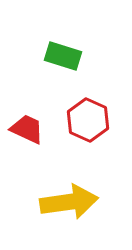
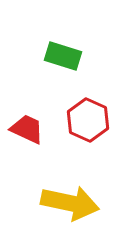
yellow arrow: moved 1 px right, 1 px down; rotated 20 degrees clockwise
